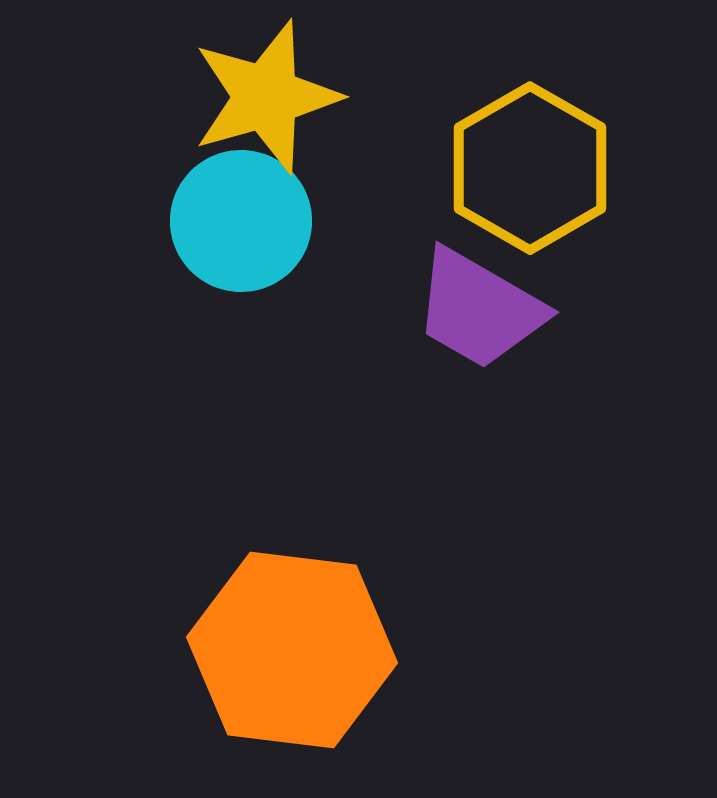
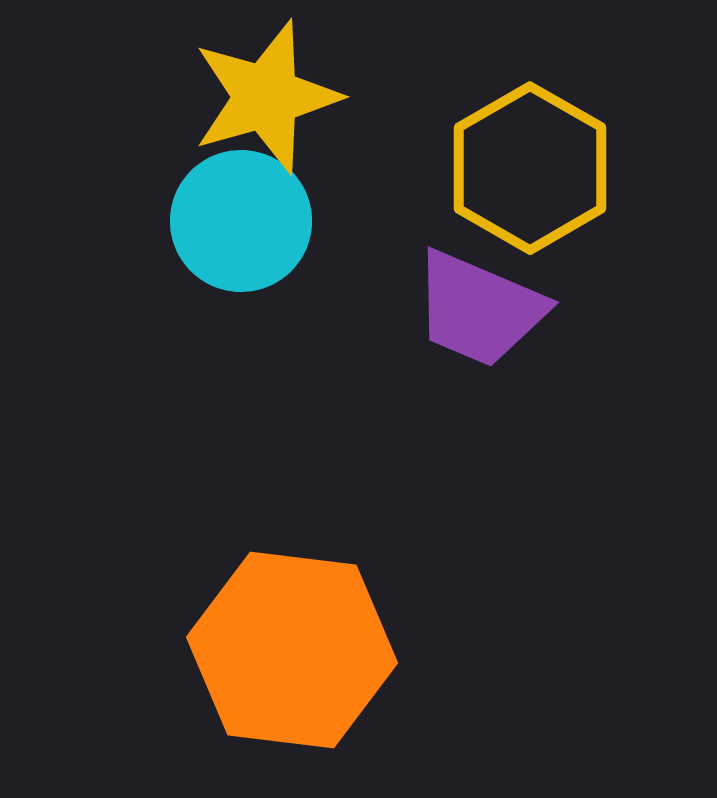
purple trapezoid: rotated 7 degrees counterclockwise
